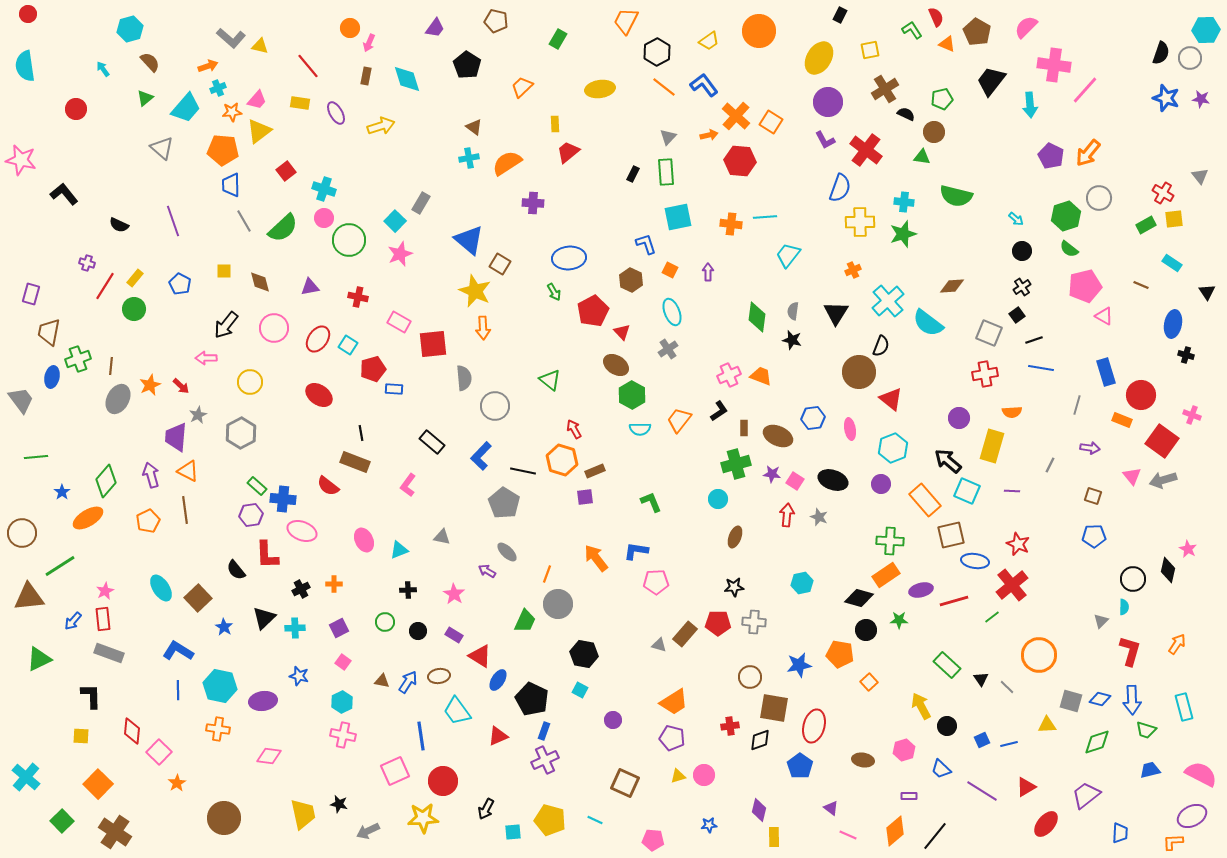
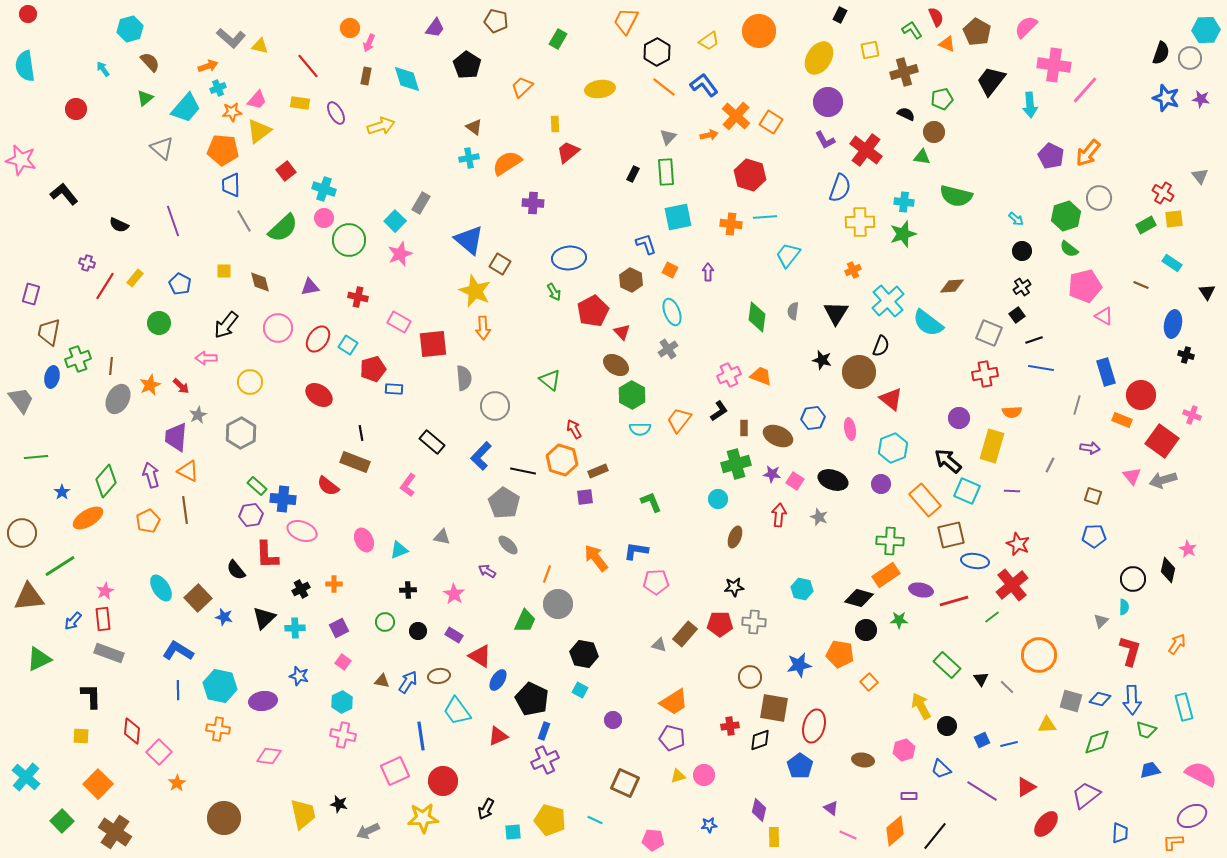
brown cross at (885, 89): moved 19 px right, 17 px up; rotated 16 degrees clockwise
red hexagon at (740, 161): moved 10 px right, 14 px down; rotated 12 degrees clockwise
green circle at (134, 309): moved 25 px right, 14 px down
pink circle at (274, 328): moved 4 px right
black star at (792, 340): moved 30 px right, 20 px down
brown rectangle at (595, 471): moved 3 px right
red arrow at (787, 515): moved 8 px left
gray ellipse at (507, 552): moved 1 px right, 7 px up
cyan hexagon at (802, 583): moved 6 px down; rotated 25 degrees clockwise
purple ellipse at (921, 590): rotated 25 degrees clockwise
red pentagon at (718, 623): moved 2 px right, 1 px down
blue star at (224, 627): moved 10 px up; rotated 18 degrees counterclockwise
